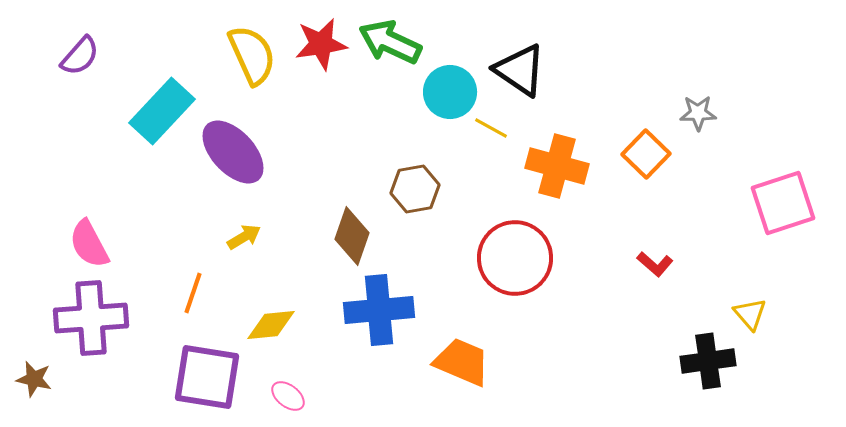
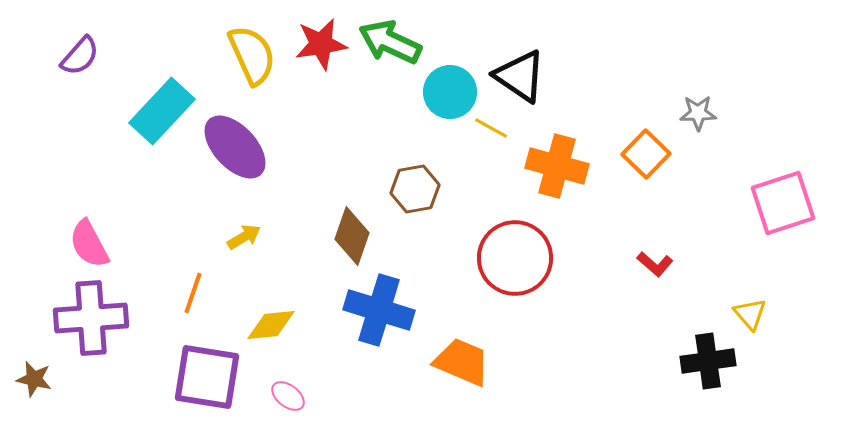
black triangle: moved 6 px down
purple ellipse: moved 2 px right, 5 px up
blue cross: rotated 22 degrees clockwise
